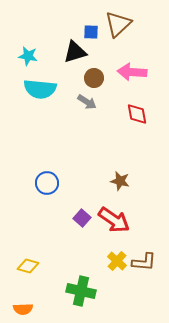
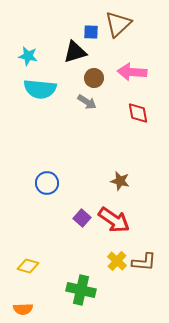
red diamond: moved 1 px right, 1 px up
green cross: moved 1 px up
